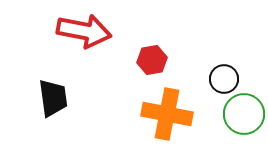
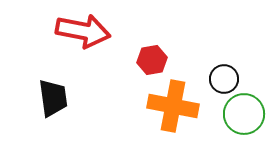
red arrow: moved 1 px left
orange cross: moved 6 px right, 8 px up
